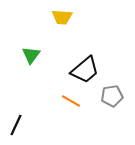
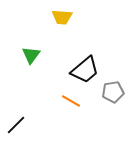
gray pentagon: moved 1 px right, 4 px up
black line: rotated 20 degrees clockwise
